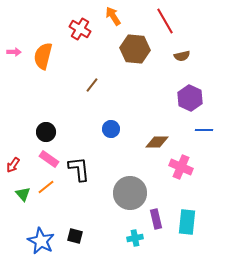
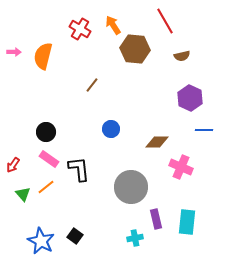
orange arrow: moved 9 px down
gray circle: moved 1 px right, 6 px up
black square: rotated 21 degrees clockwise
